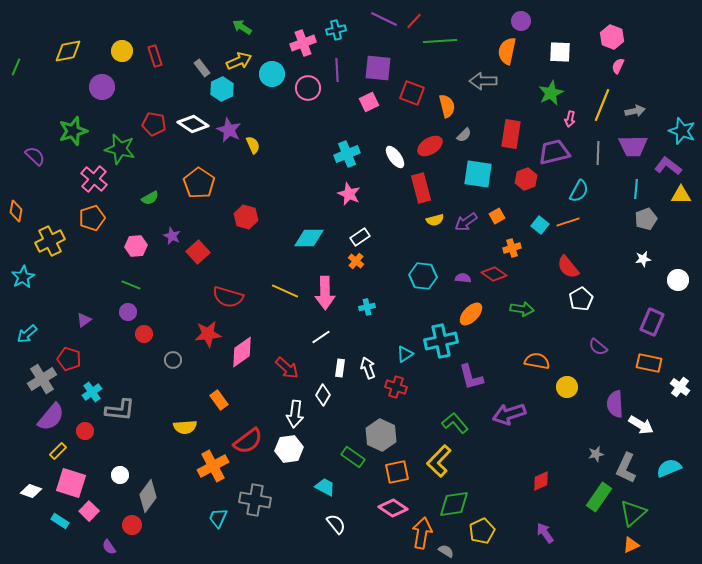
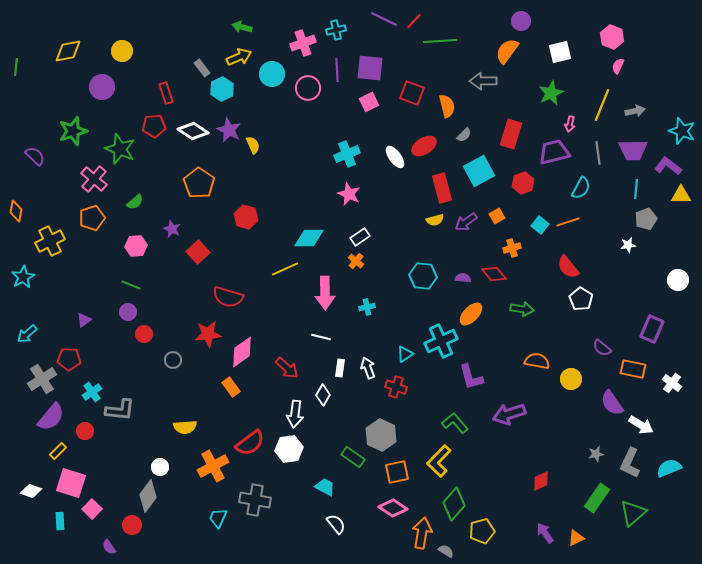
green arrow at (242, 27): rotated 18 degrees counterclockwise
orange semicircle at (507, 51): rotated 24 degrees clockwise
white square at (560, 52): rotated 15 degrees counterclockwise
red rectangle at (155, 56): moved 11 px right, 37 px down
yellow arrow at (239, 61): moved 4 px up
green line at (16, 67): rotated 18 degrees counterclockwise
purple square at (378, 68): moved 8 px left
pink arrow at (570, 119): moved 5 px down
red pentagon at (154, 124): moved 2 px down; rotated 15 degrees counterclockwise
white diamond at (193, 124): moved 7 px down
red rectangle at (511, 134): rotated 8 degrees clockwise
red ellipse at (430, 146): moved 6 px left
purple trapezoid at (633, 146): moved 4 px down
green star at (120, 149): rotated 8 degrees clockwise
gray line at (598, 153): rotated 10 degrees counterclockwise
cyan square at (478, 174): moved 1 px right, 3 px up; rotated 36 degrees counterclockwise
red hexagon at (526, 179): moved 3 px left, 4 px down
red rectangle at (421, 188): moved 21 px right
cyan semicircle at (579, 191): moved 2 px right, 3 px up
green semicircle at (150, 198): moved 15 px left, 4 px down; rotated 12 degrees counterclockwise
purple star at (172, 236): moved 7 px up
white star at (643, 259): moved 15 px left, 14 px up
red diamond at (494, 274): rotated 15 degrees clockwise
yellow line at (285, 291): moved 22 px up; rotated 48 degrees counterclockwise
white pentagon at (581, 299): rotated 10 degrees counterclockwise
purple rectangle at (652, 322): moved 7 px down
white line at (321, 337): rotated 48 degrees clockwise
cyan cross at (441, 341): rotated 12 degrees counterclockwise
purple semicircle at (598, 347): moved 4 px right, 1 px down
red pentagon at (69, 359): rotated 15 degrees counterclockwise
orange rectangle at (649, 363): moved 16 px left, 6 px down
yellow circle at (567, 387): moved 4 px right, 8 px up
white cross at (680, 387): moved 8 px left, 4 px up
orange rectangle at (219, 400): moved 12 px right, 13 px up
purple semicircle at (615, 404): moved 3 px left, 1 px up; rotated 32 degrees counterclockwise
red semicircle at (248, 441): moved 2 px right, 2 px down
gray L-shape at (626, 468): moved 4 px right, 5 px up
white circle at (120, 475): moved 40 px right, 8 px up
green rectangle at (599, 497): moved 2 px left, 1 px down
green diamond at (454, 504): rotated 40 degrees counterclockwise
pink square at (89, 511): moved 3 px right, 2 px up
cyan rectangle at (60, 521): rotated 54 degrees clockwise
yellow pentagon at (482, 531): rotated 10 degrees clockwise
orange triangle at (631, 545): moved 55 px left, 7 px up
